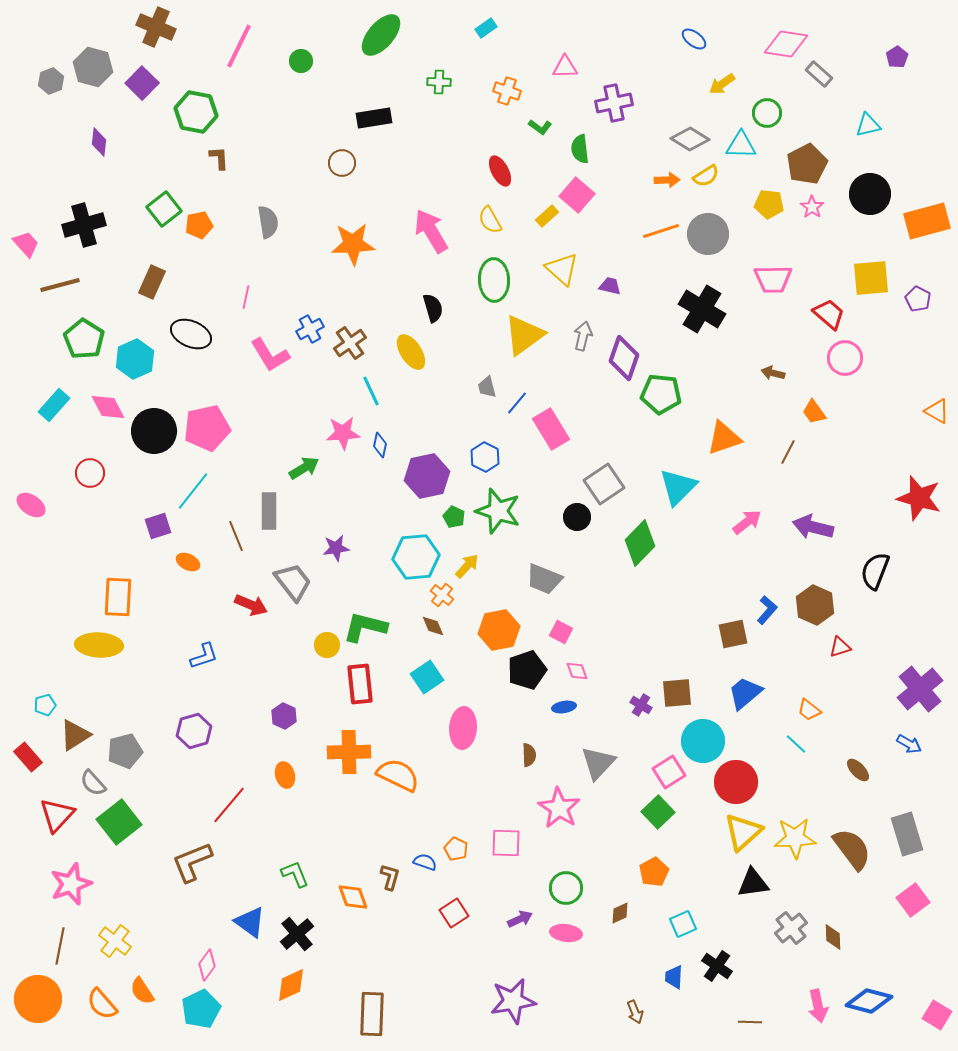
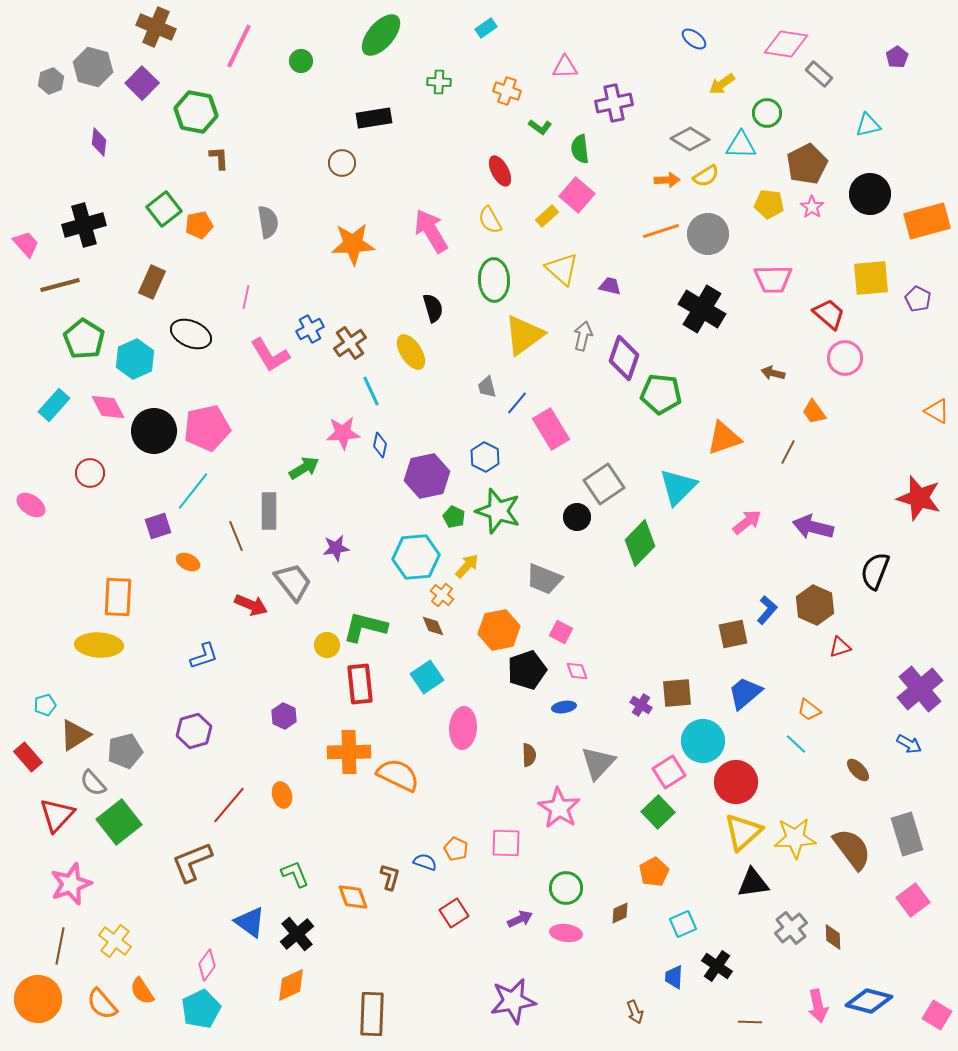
orange ellipse at (285, 775): moved 3 px left, 20 px down
